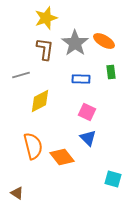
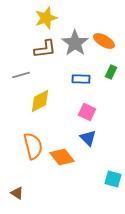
brown L-shape: rotated 75 degrees clockwise
green rectangle: rotated 32 degrees clockwise
